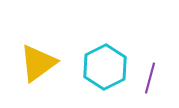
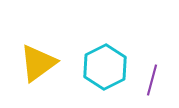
purple line: moved 2 px right, 2 px down
